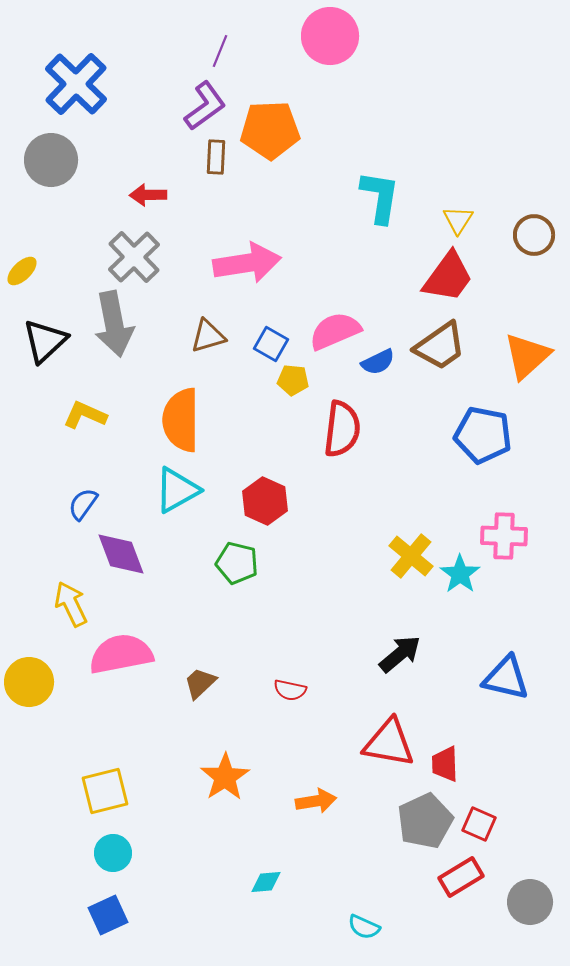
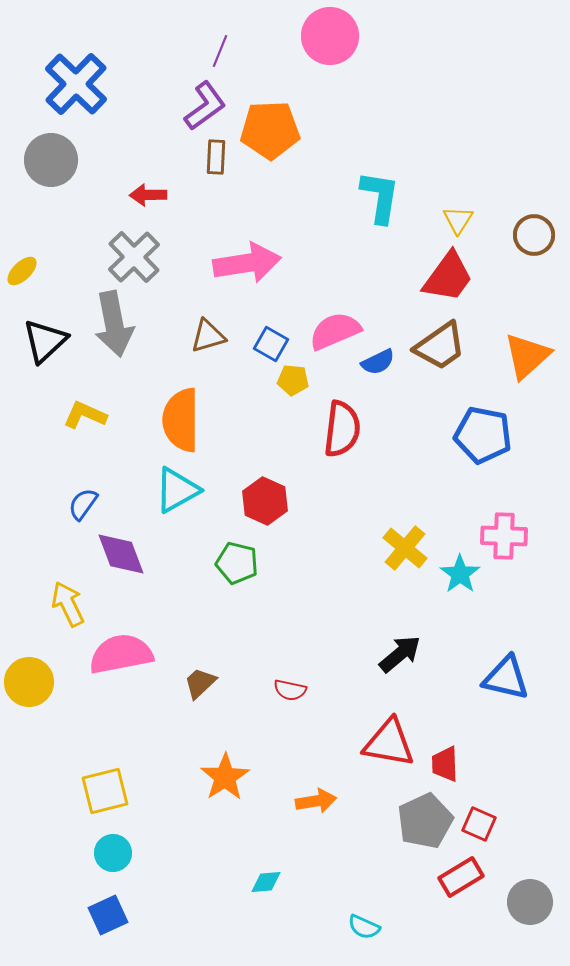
yellow cross at (411, 556): moved 6 px left, 8 px up
yellow arrow at (71, 604): moved 3 px left
